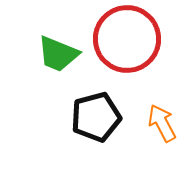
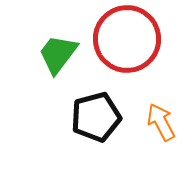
green trapezoid: rotated 105 degrees clockwise
orange arrow: moved 1 px left, 1 px up
